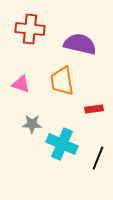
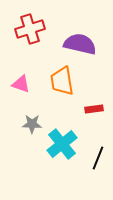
red cross: rotated 24 degrees counterclockwise
cyan cross: rotated 28 degrees clockwise
